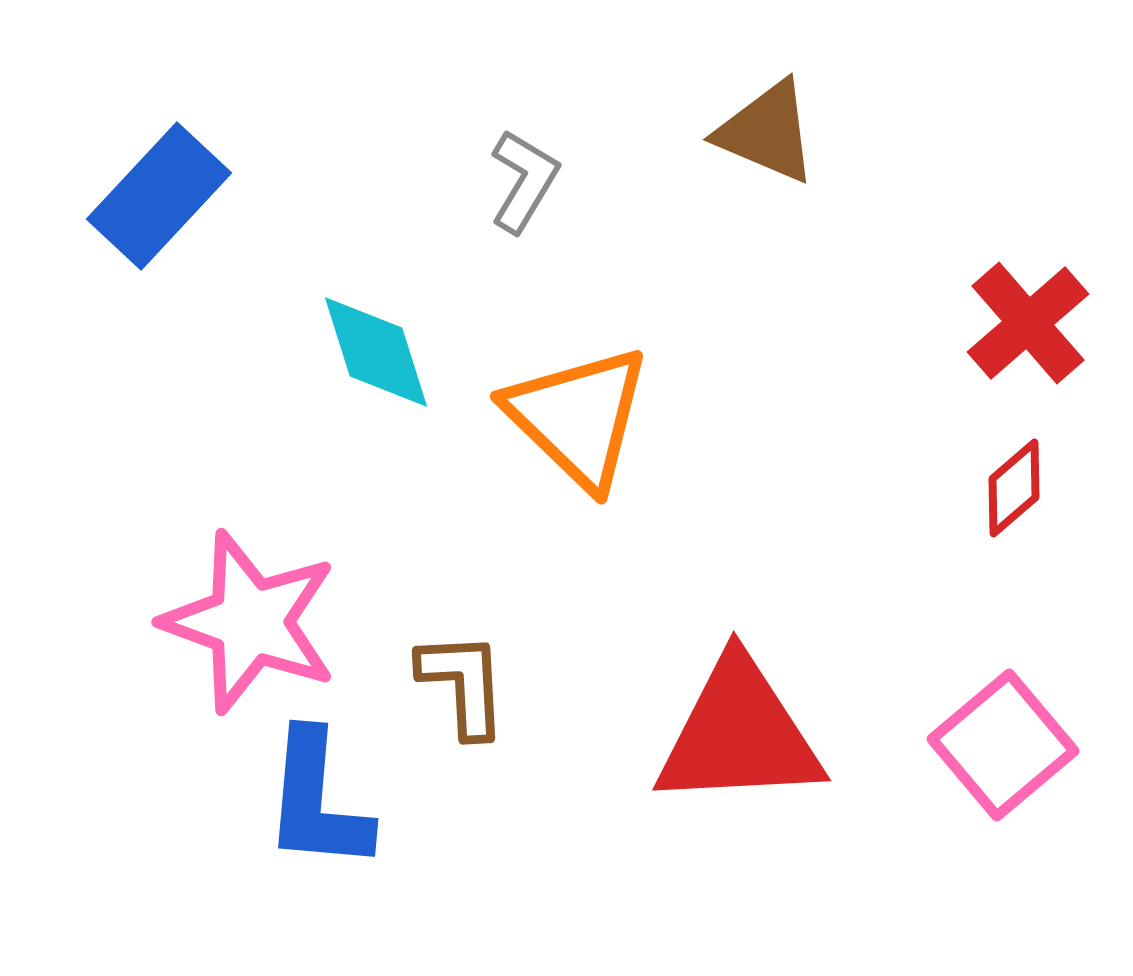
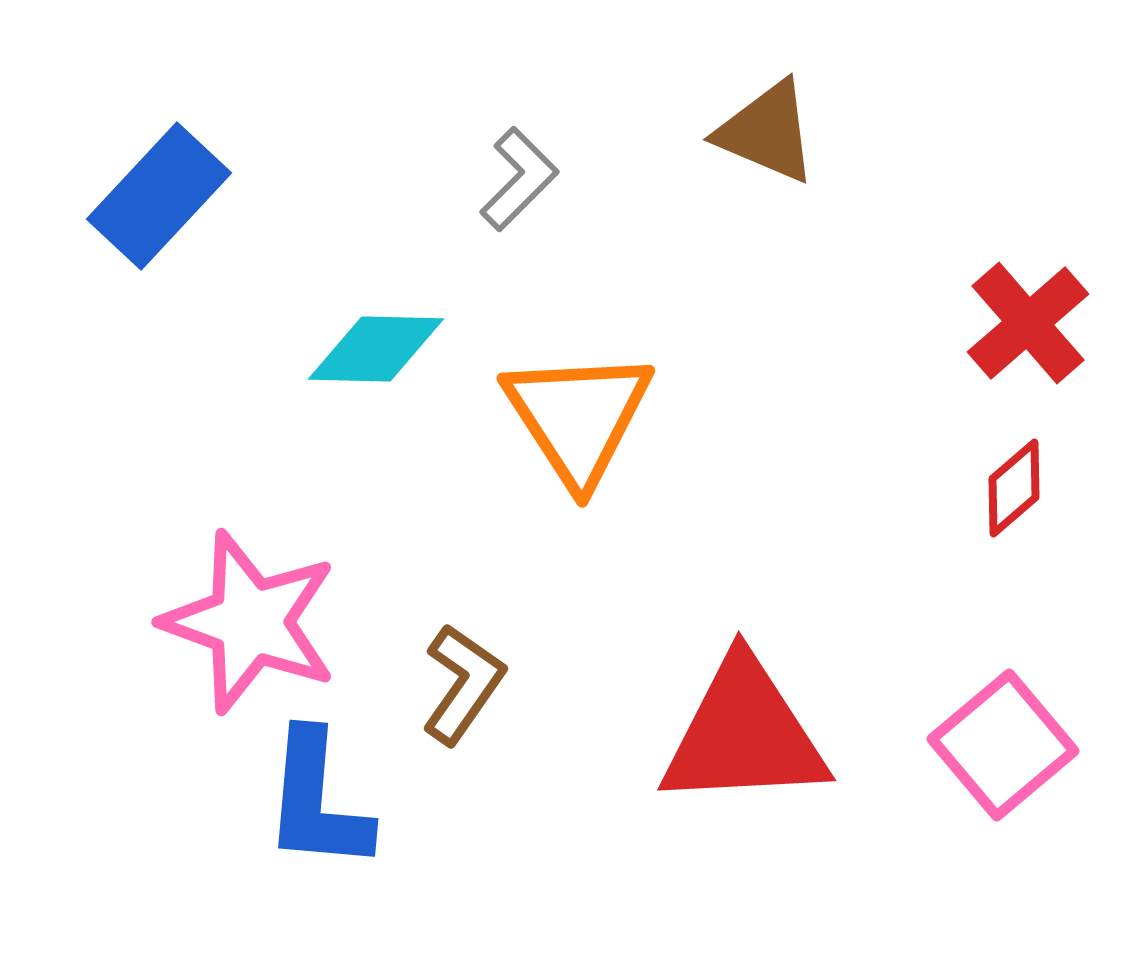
gray L-shape: moved 5 px left, 2 px up; rotated 14 degrees clockwise
cyan diamond: moved 3 px up; rotated 71 degrees counterclockwise
orange triangle: rotated 13 degrees clockwise
brown L-shape: rotated 38 degrees clockwise
red triangle: moved 5 px right
